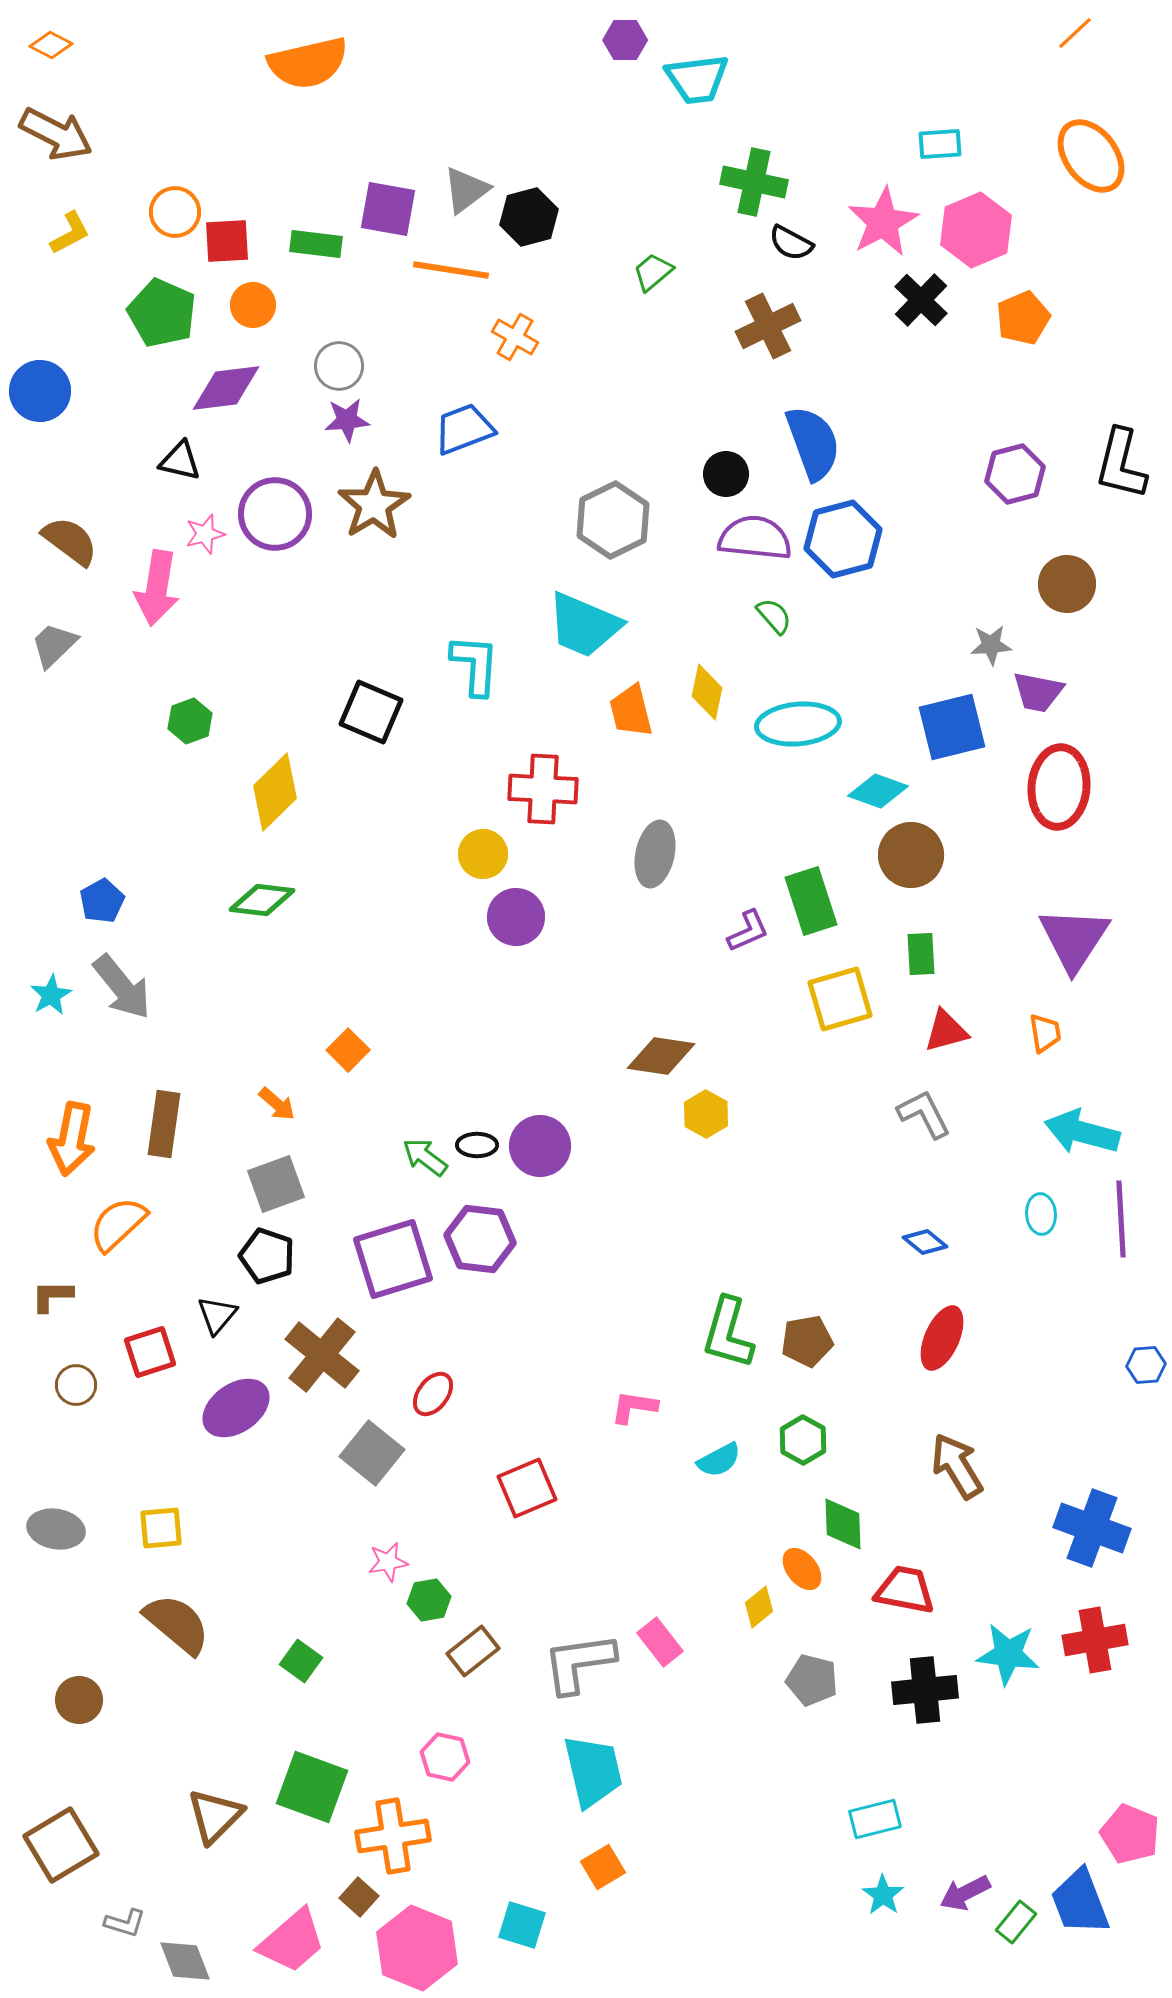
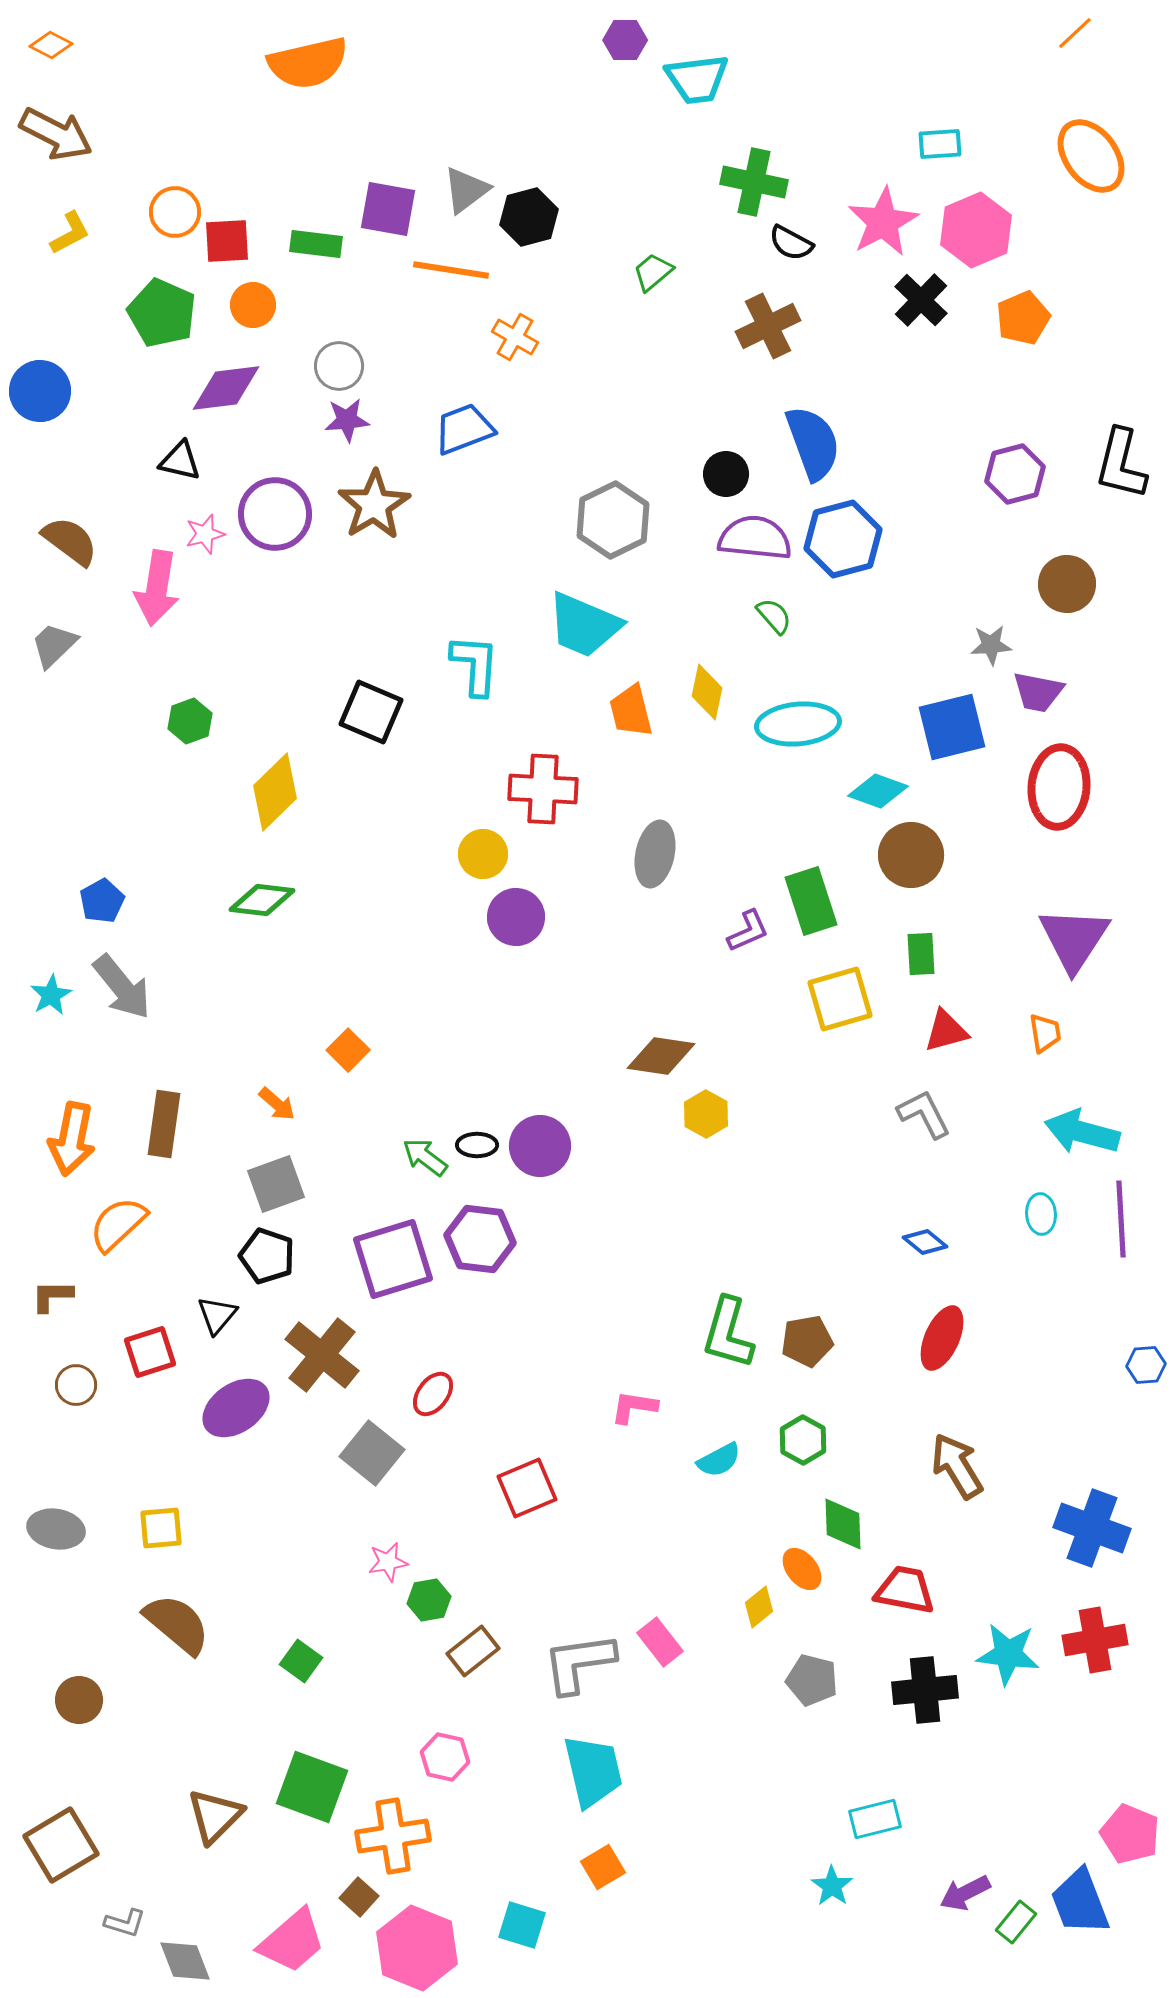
cyan star at (883, 1895): moved 51 px left, 9 px up
